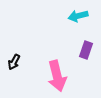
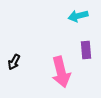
purple rectangle: rotated 24 degrees counterclockwise
pink arrow: moved 4 px right, 4 px up
